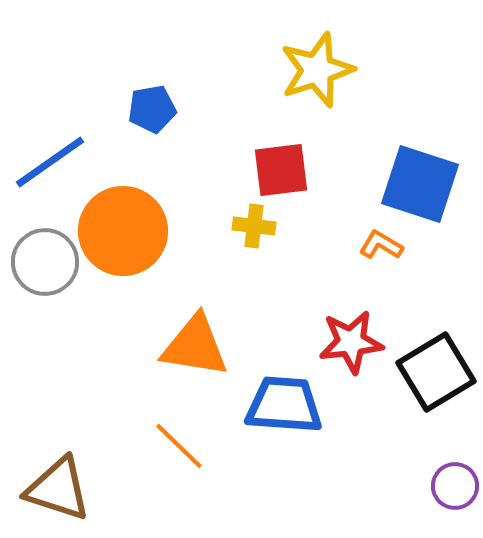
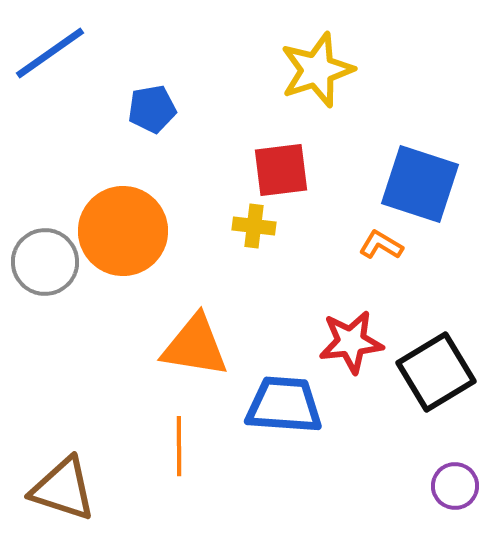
blue line: moved 109 px up
orange line: rotated 46 degrees clockwise
brown triangle: moved 5 px right
